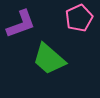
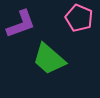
pink pentagon: rotated 24 degrees counterclockwise
